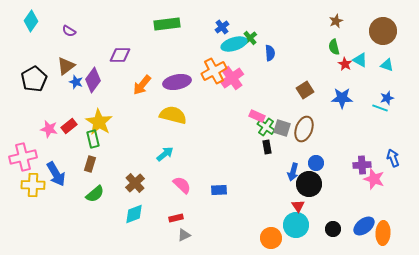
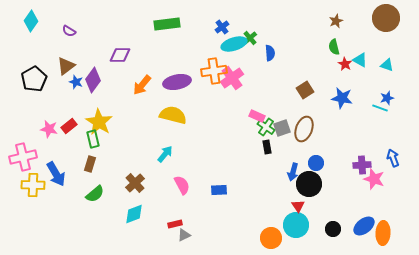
brown circle at (383, 31): moved 3 px right, 13 px up
orange cross at (214, 71): rotated 20 degrees clockwise
blue star at (342, 98): rotated 10 degrees clockwise
gray square at (282, 128): rotated 36 degrees counterclockwise
cyan arrow at (165, 154): rotated 12 degrees counterclockwise
pink semicircle at (182, 185): rotated 18 degrees clockwise
red rectangle at (176, 218): moved 1 px left, 6 px down
